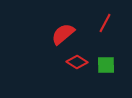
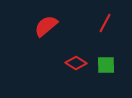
red semicircle: moved 17 px left, 8 px up
red diamond: moved 1 px left, 1 px down
